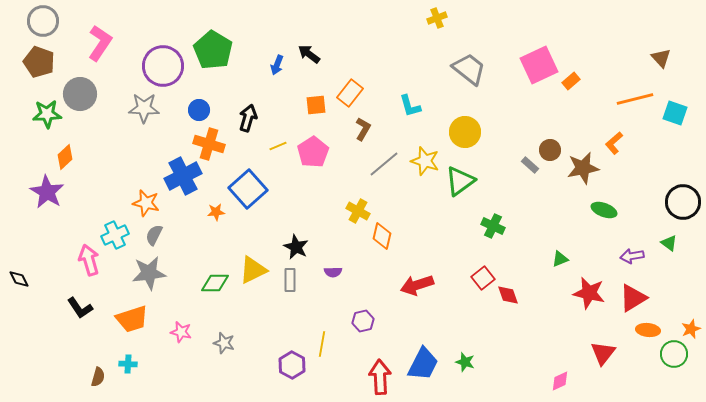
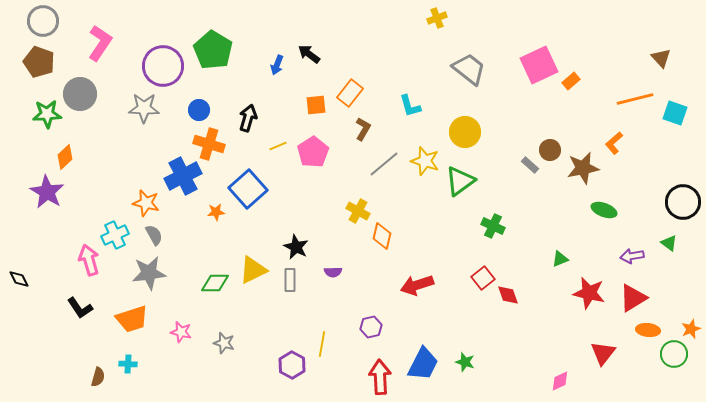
gray semicircle at (154, 235): rotated 125 degrees clockwise
purple hexagon at (363, 321): moved 8 px right, 6 px down
